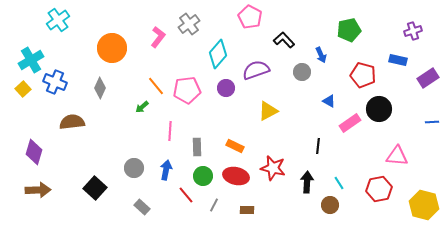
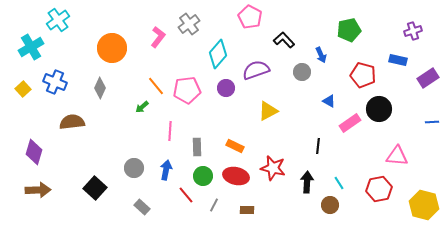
cyan cross at (31, 60): moved 13 px up
